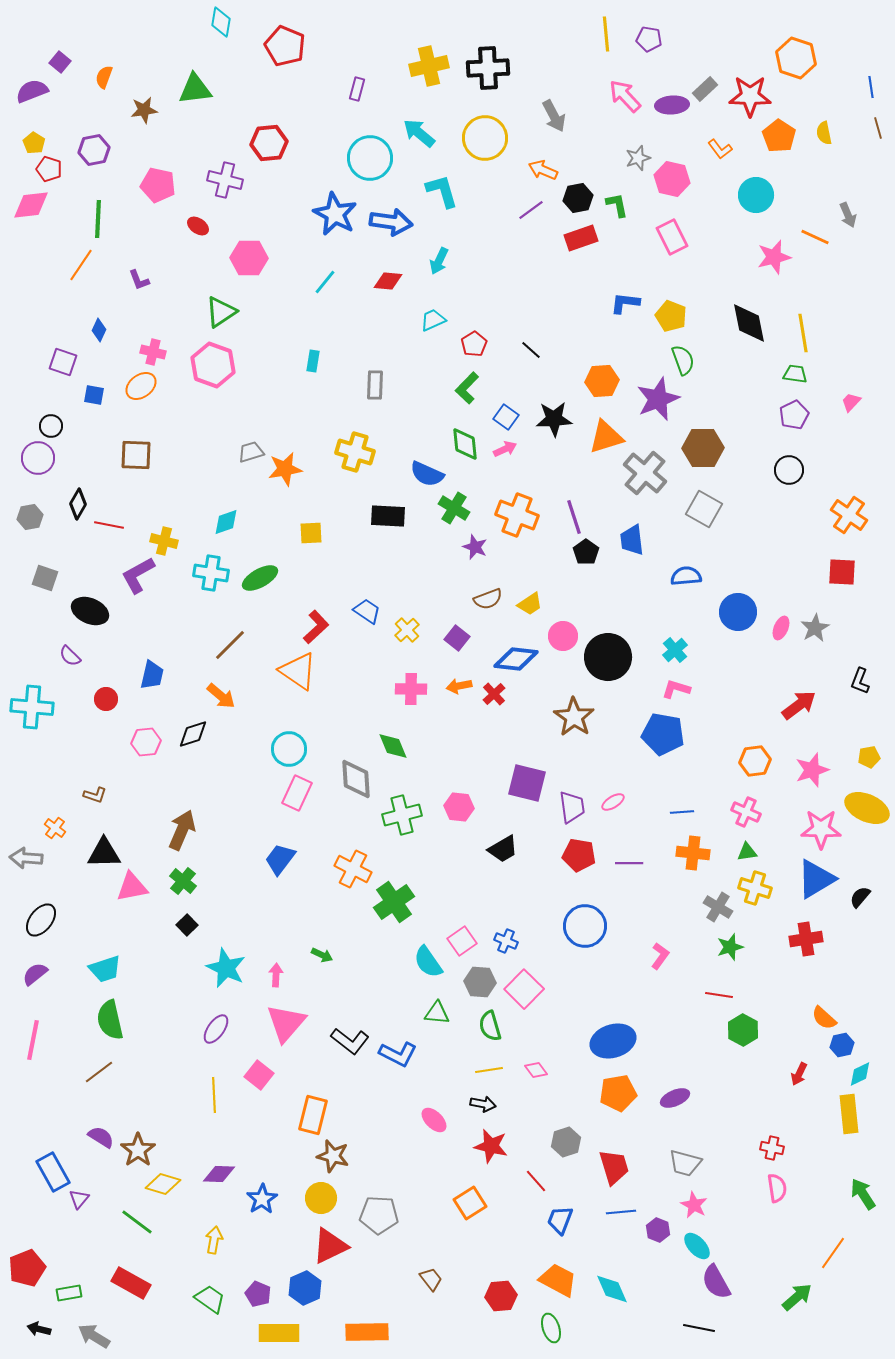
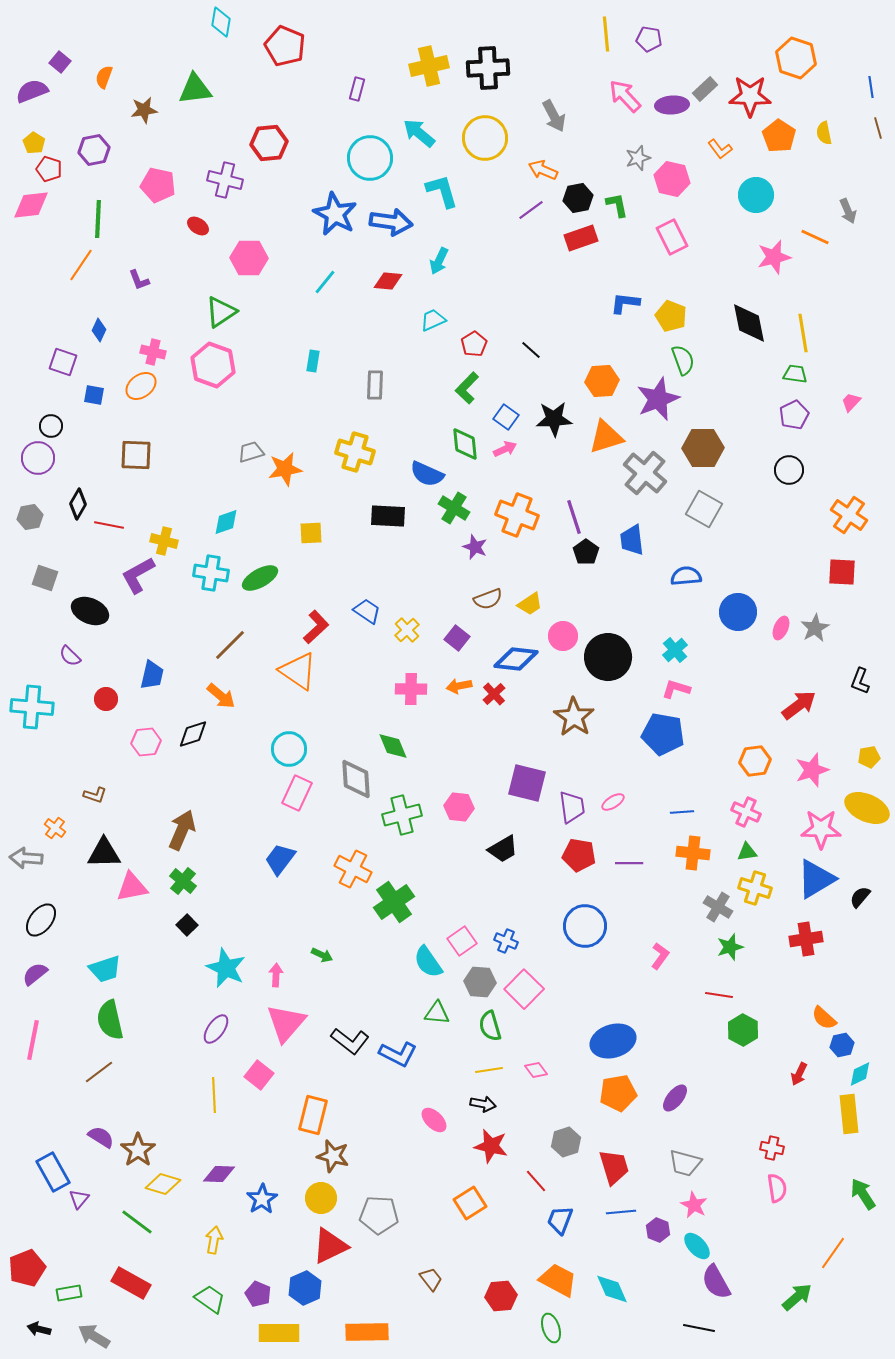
gray arrow at (848, 215): moved 4 px up
purple ellipse at (675, 1098): rotated 28 degrees counterclockwise
